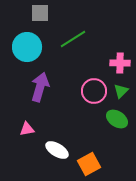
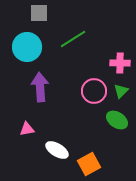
gray square: moved 1 px left
purple arrow: rotated 20 degrees counterclockwise
green ellipse: moved 1 px down
